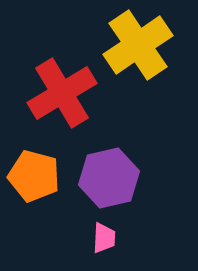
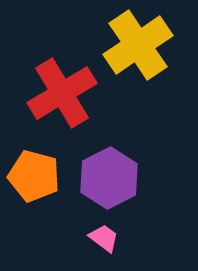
purple hexagon: rotated 14 degrees counterclockwise
pink trapezoid: rotated 56 degrees counterclockwise
